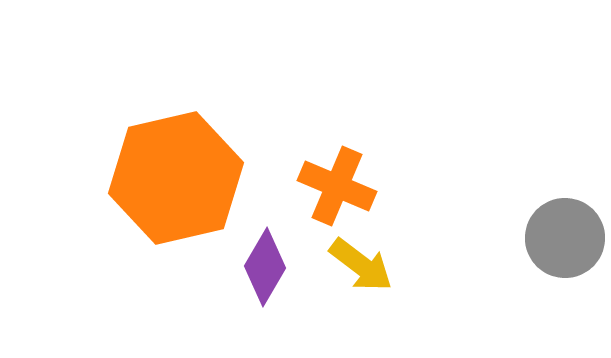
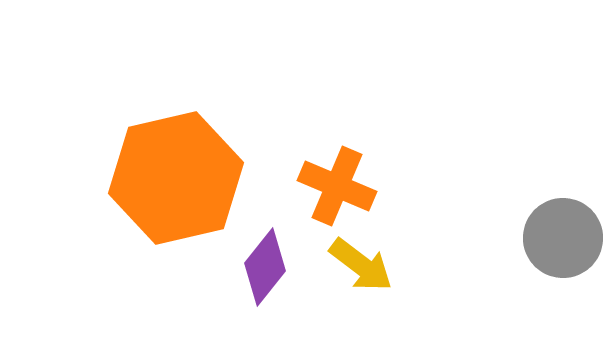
gray circle: moved 2 px left
purple diamond: rotated 8 degrees clockwise
